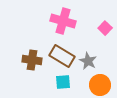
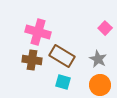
pink cross: moved 25 px left, 11 px down
gray star: moved 10 px right, 2 px up
cyan square: rotated 21 degrees clockwise
